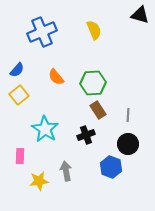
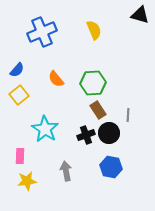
orange semicircle: moved 2 px down
black circle: moved 19 px left, 11 px up
blue hexagon: rotated 10 degrees counterclockwise
yellow star: moved 12 px left
